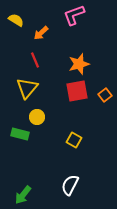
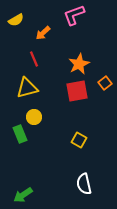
yellow semicircle: rotated 119 degrees clockwise
orange arrow: moved 2 px right
red line: moved 1 px left, 1 px up
orange star: rotated 10 degrees counterclockwise
yellow triangle: rotated 35 degrees clockwise
orange square: moved 12 px up
yellow circle: moved 3 px left
green rectangle: rotated 54 degrees clockwise
yellow square: moved 5 px right
white semicircle: moved 14 px right, 1 px up; rotated 40 degrees counterclockwise
green arrow: rotated 18 degrees clockwise
